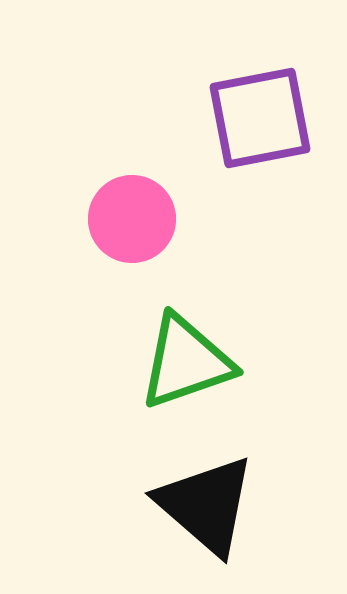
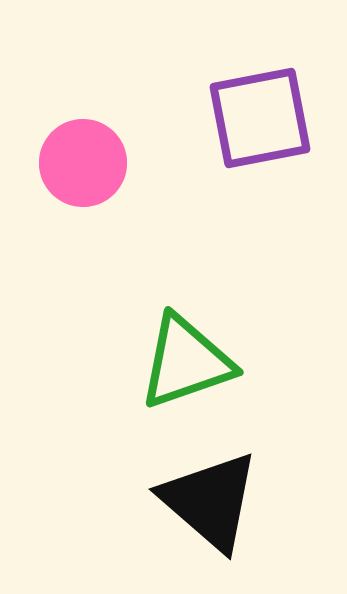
pink circle: moved 49 px left, 56 px up
black triangle: moved 4 px right, 4 px up
